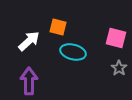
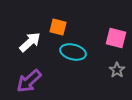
white arrow: moved 1 px right, 1 px down
gray star: moved 2 px left, 2 px down
purple arrow: rotated 132 degrees counterclockwise
